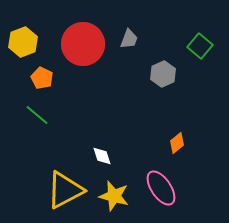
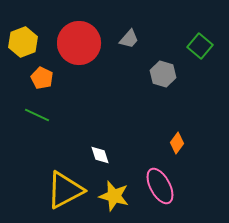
gray trapezoid: rotated 20 degrees clockwise
red circle: moved 4 px left, 1 px up
gray hexagon: rotated 20 degrees counterclockwise
green line: rotated 15 degrees counterclockwise
orange diamond: rotated 15 degrees counterclockwise
white diamond: moved 2 px left, 1 px up
pink ellipse: moved 1 px left, 2 px up; rotated 6 degrees clockwise
